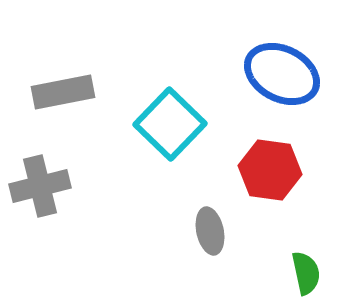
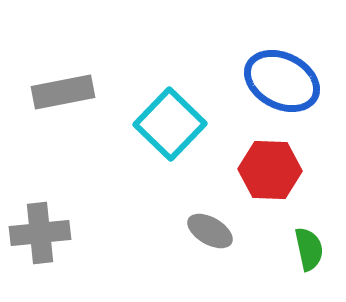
blue ellipse: moved 7 px down
red hexagon: rotated 6 degrees counterclockwise
gray cross: moved 47 px down; rotated 8 degrees clockwise
gray ellipse: rotated 48 degrees counterclockwise
green semicircle: moved 3 px right, 24 px up
